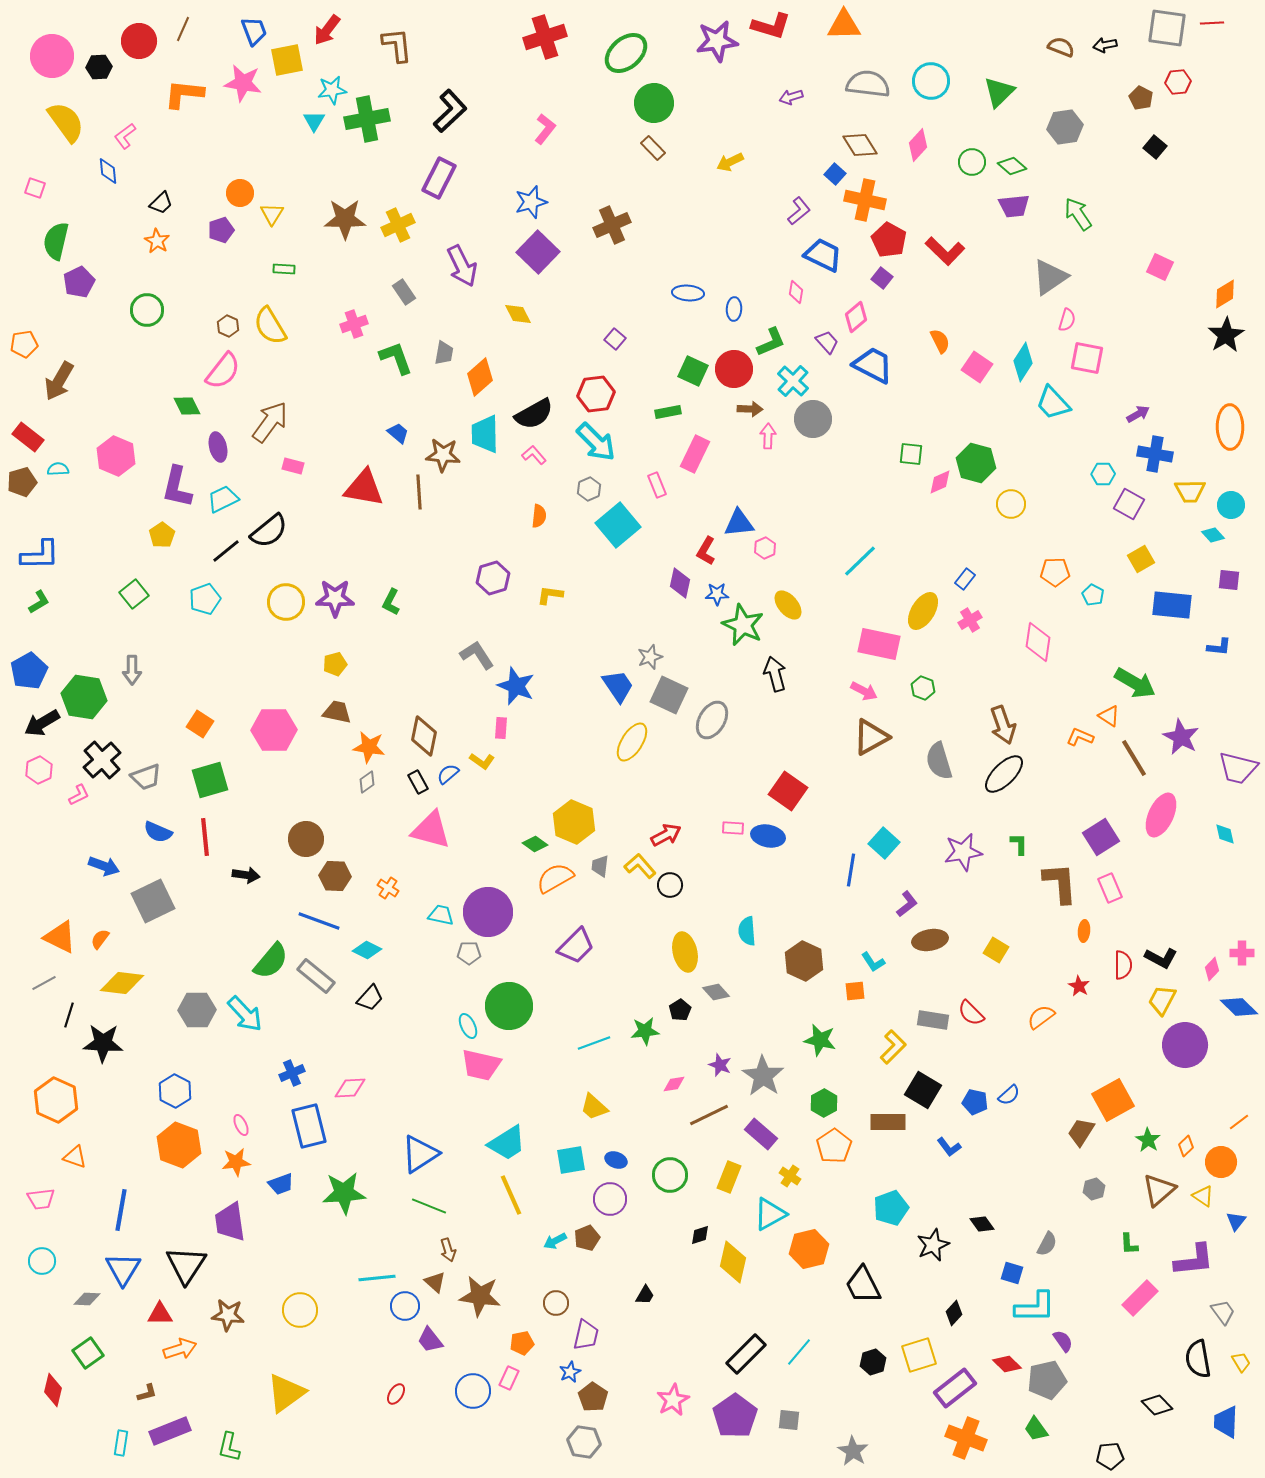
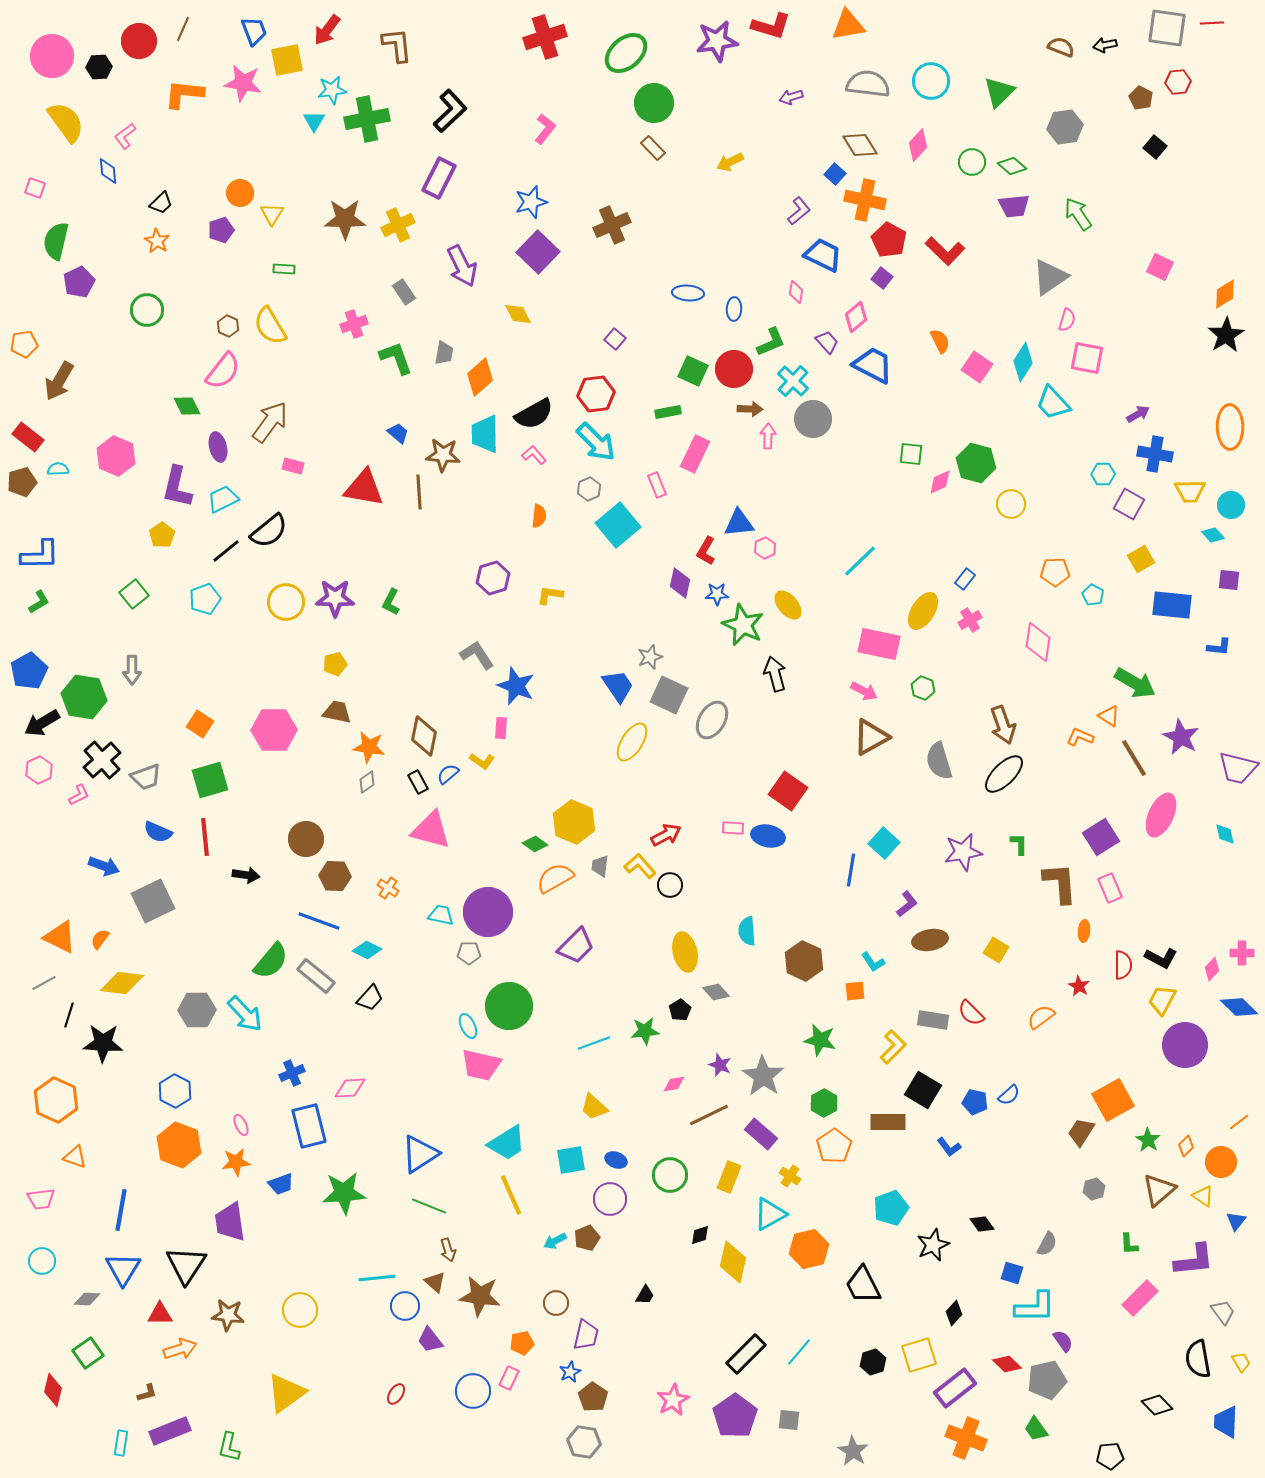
orange triangle at (844, 25): moved 4 px right; rotated 9 degrees counterclockwise
